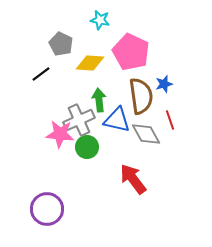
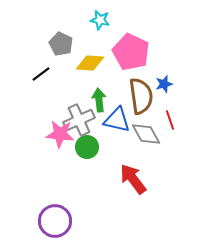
purple circle: moved 8 px right, 12 px down
